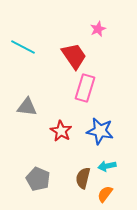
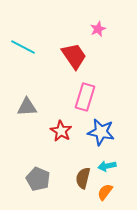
pink rectangle: moved 9 px down
gray triangle: rotated 10 degrees counterclockwise
blue star: moved 1 px right, 1 px down
orange semicircle: moved 2 px up
